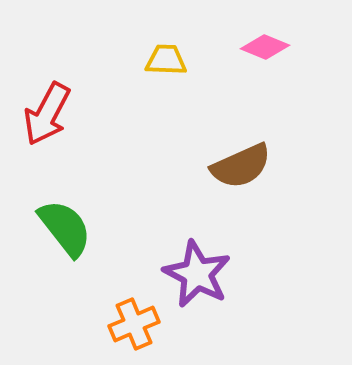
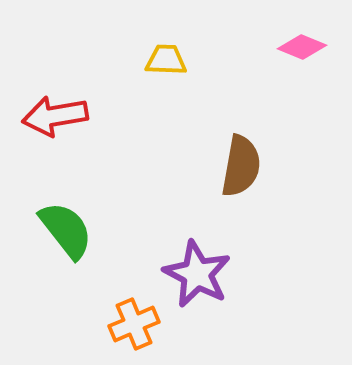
pink diamond: moved 37 px right
red arrow: moved 8 px right, 2 px down; rotated 52 degrees clockwise
brown semicircle: rotated 56 degrees counterclockwise
green semicircle: moved 1 px right, 2 px down
